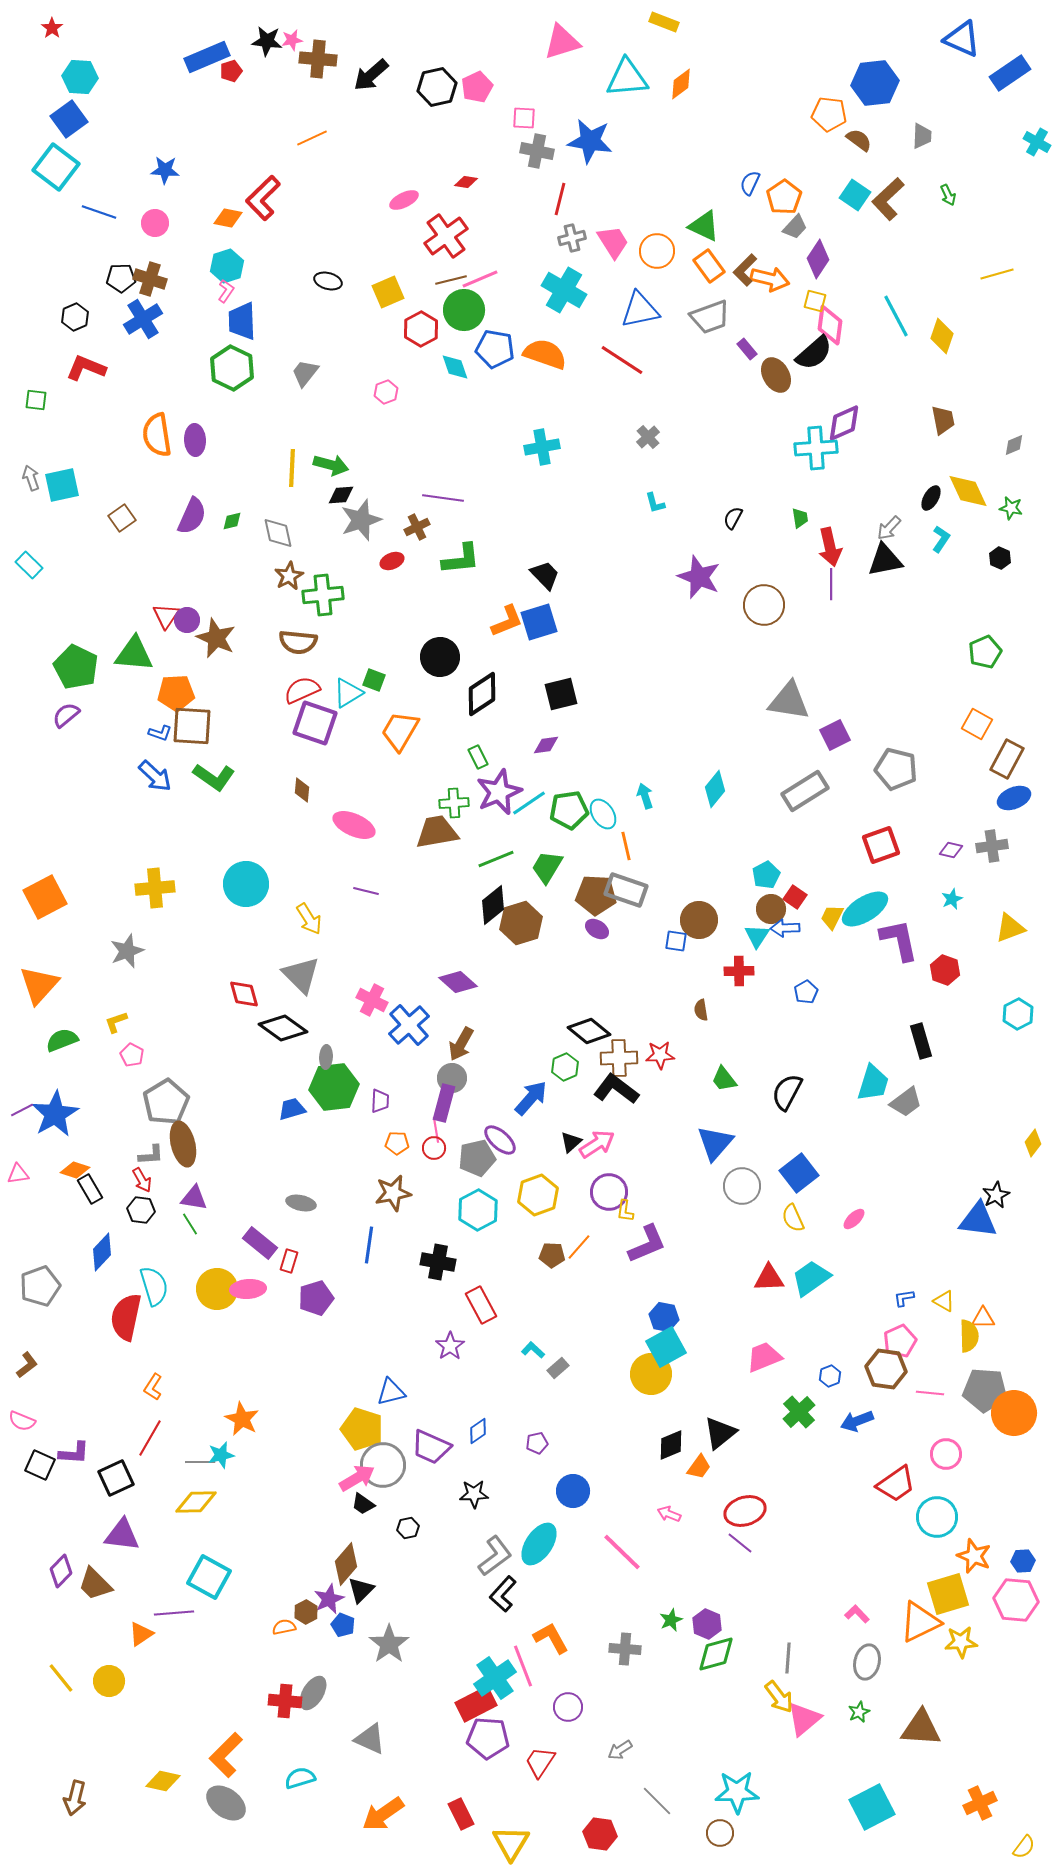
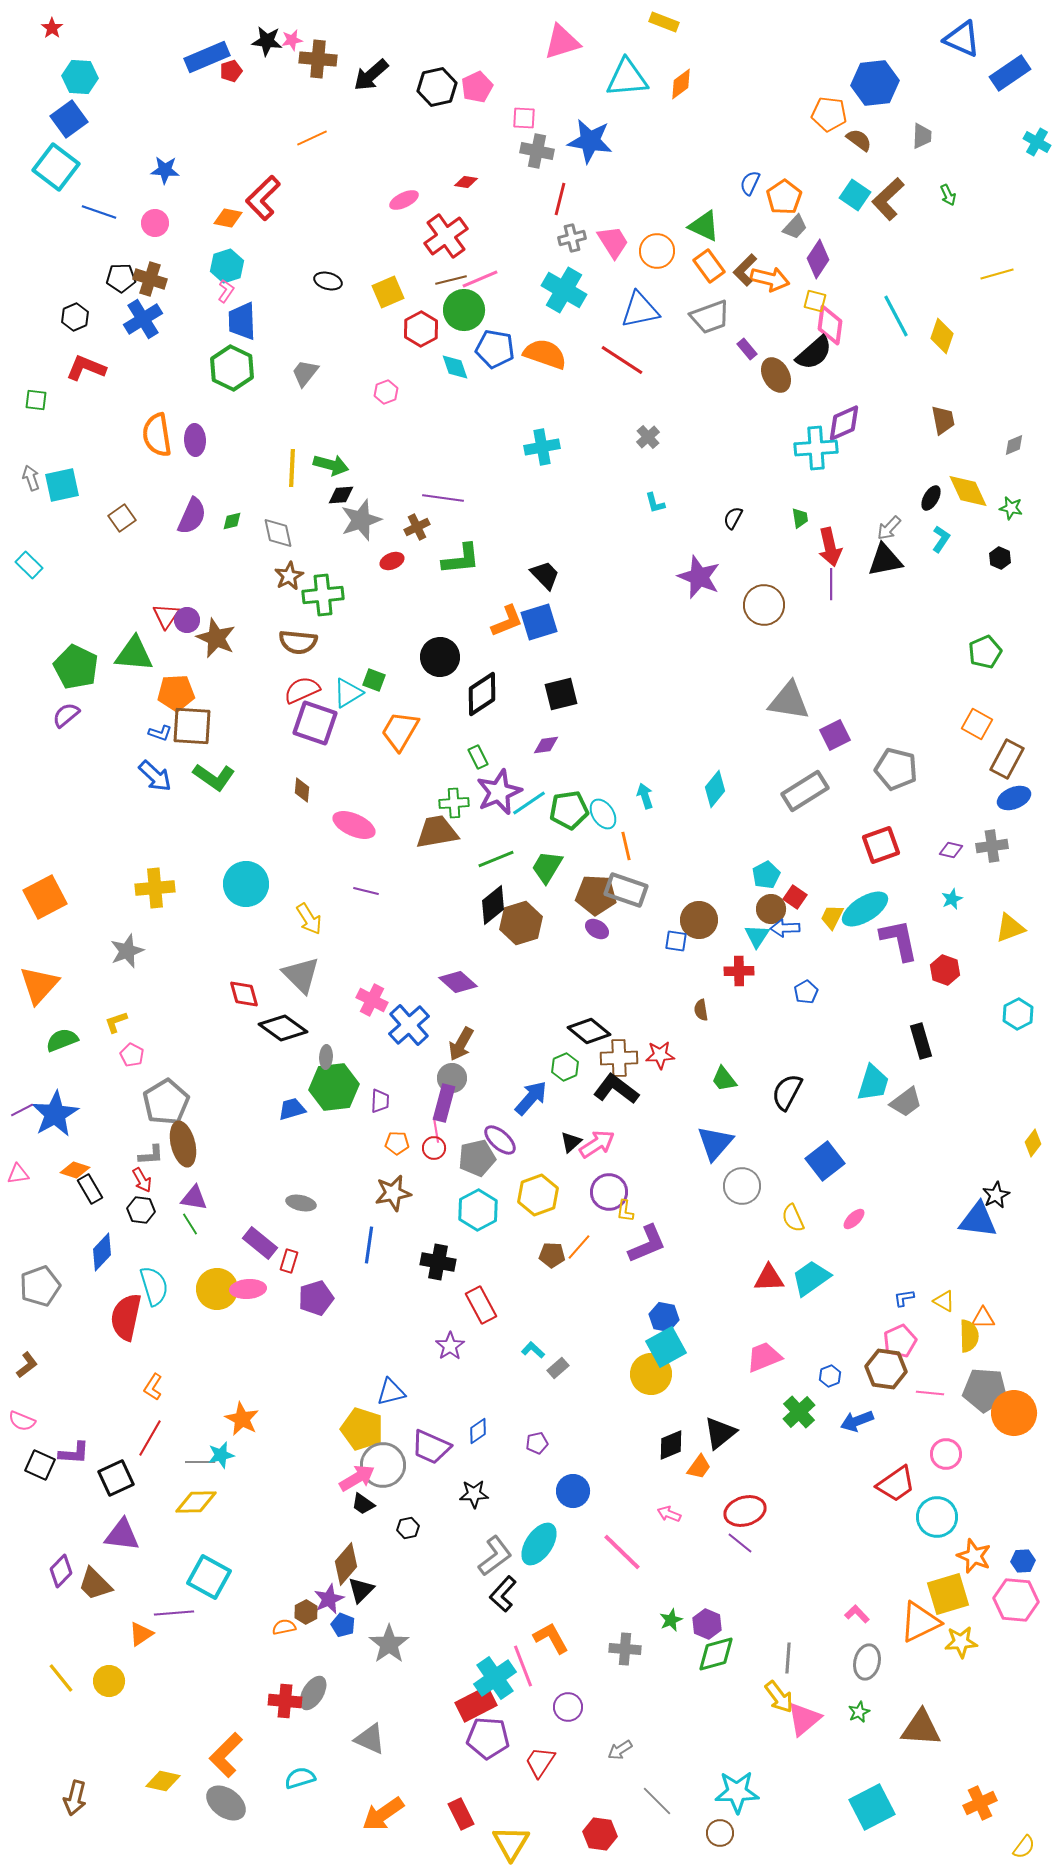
blue square at (799, 1173): moved 26 px right, 12 px up
